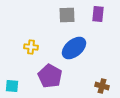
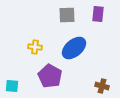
yellow cross: moved 4 px right
